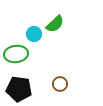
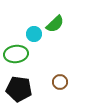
brown circle: moved 2 px up
